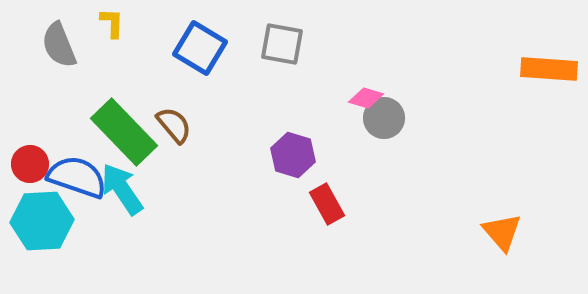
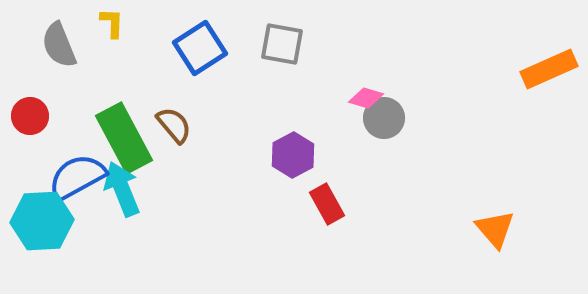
blue square: rotated 26 degrees clockwise
orange rectangle: rotated 28 degrees counterclockwise
green rectangle: moved 6 px down; rotated 16 degrees clockwise
purple hexagon: rotated 15 degrees clockwise
red circle: moved 48 px up
blue semicircle: rotated 48 degrees counterclockwise
cyan arrow: rotated 12 degrees clockwise
orange triangle: moved 7 px left, 3 px up
